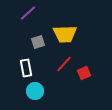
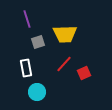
purple line: moved 1 px left, 6 px down; rotated 66 degrees counterclockwise
cyan circle: moved 2 px right, 1 px down
